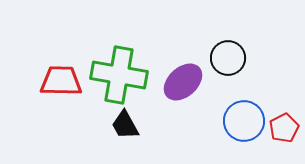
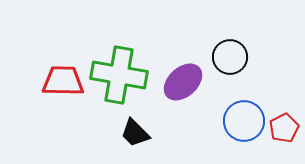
black circle: moved 2 px right, 1 px up
red trapezoid: moved 2 px right
black trapezoid: moved 10 px right, 8 px down; rotated 16 degrees counterclockwise
